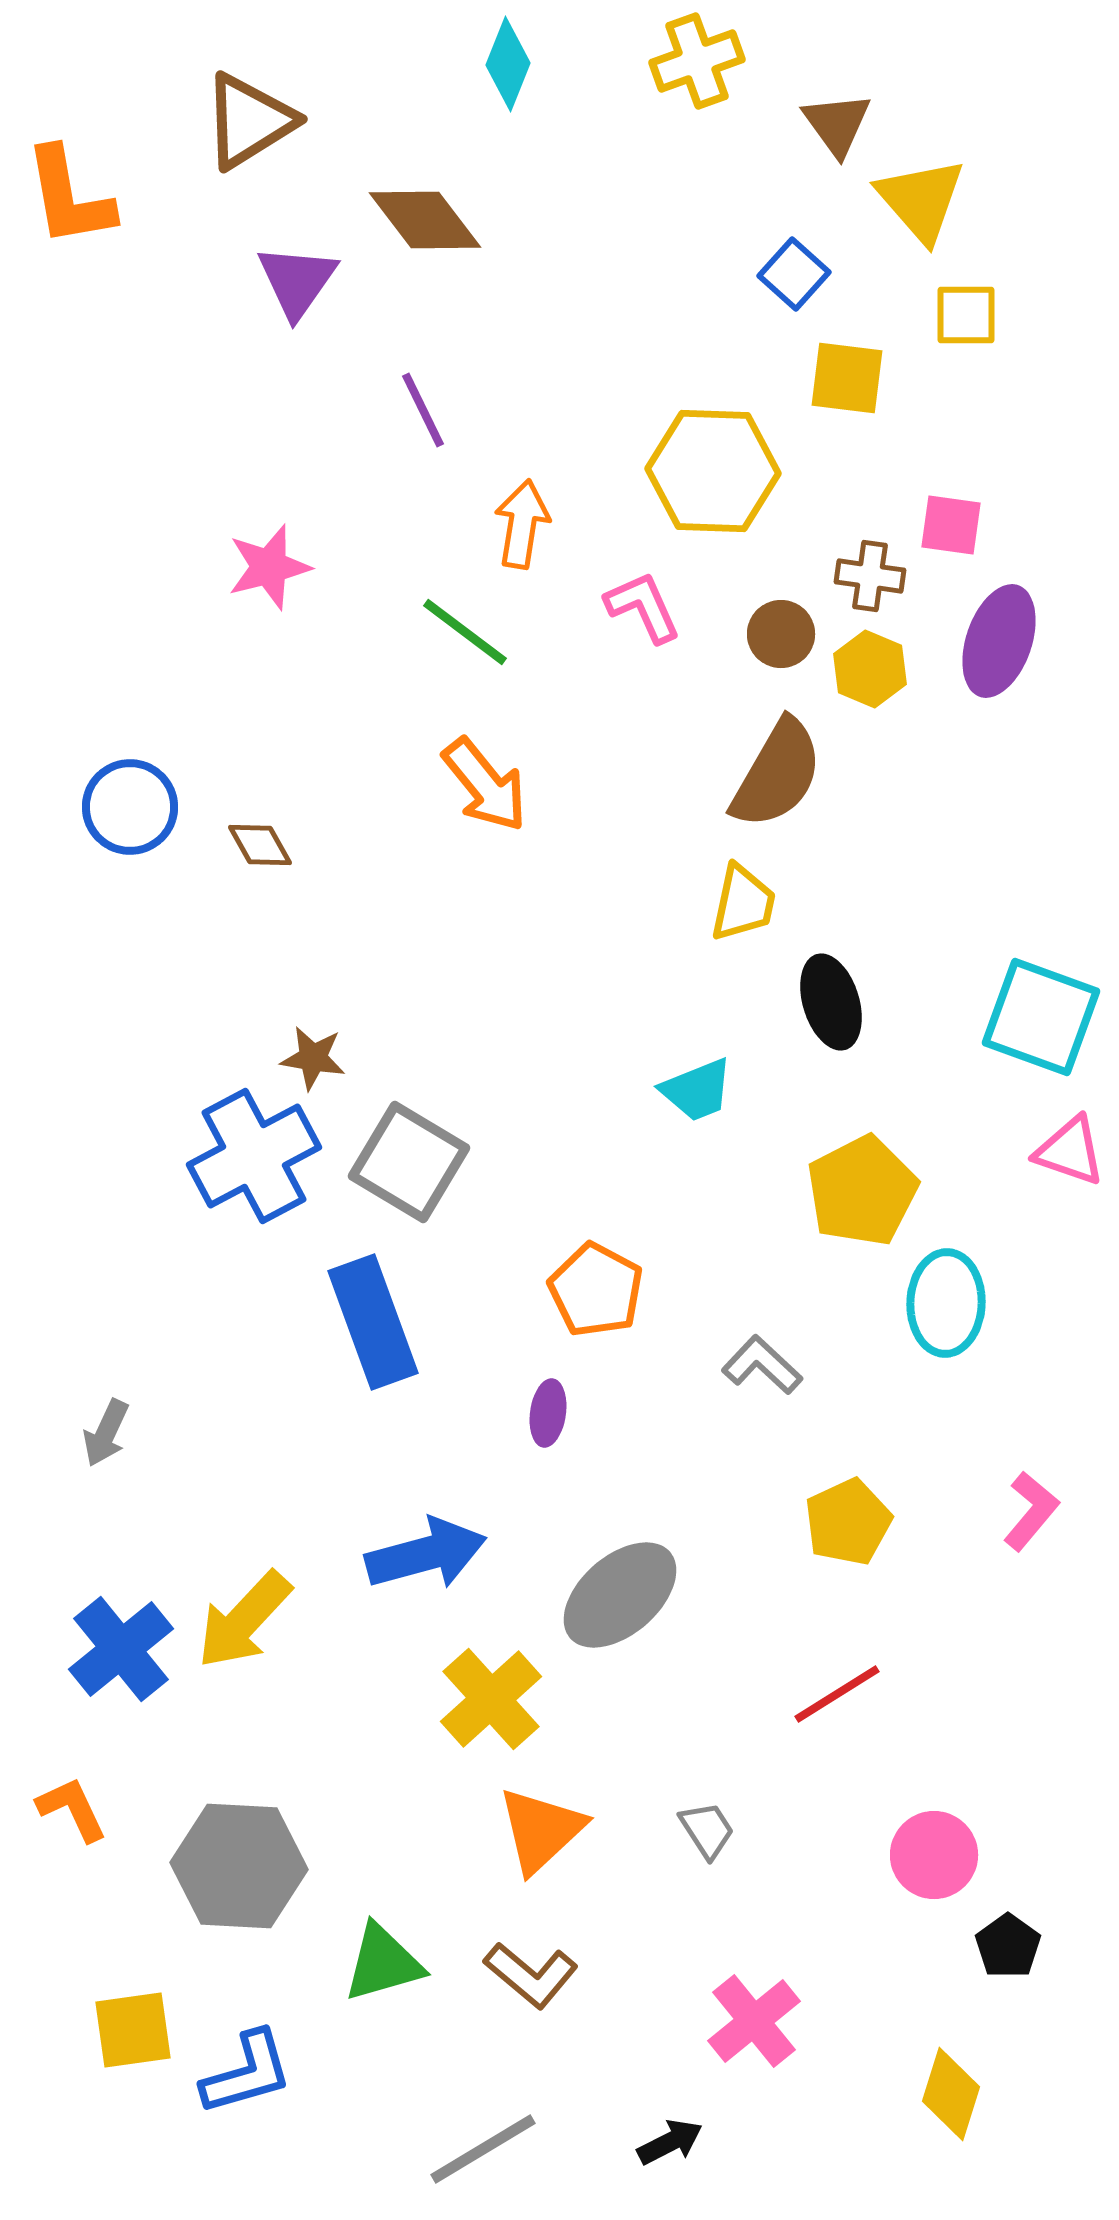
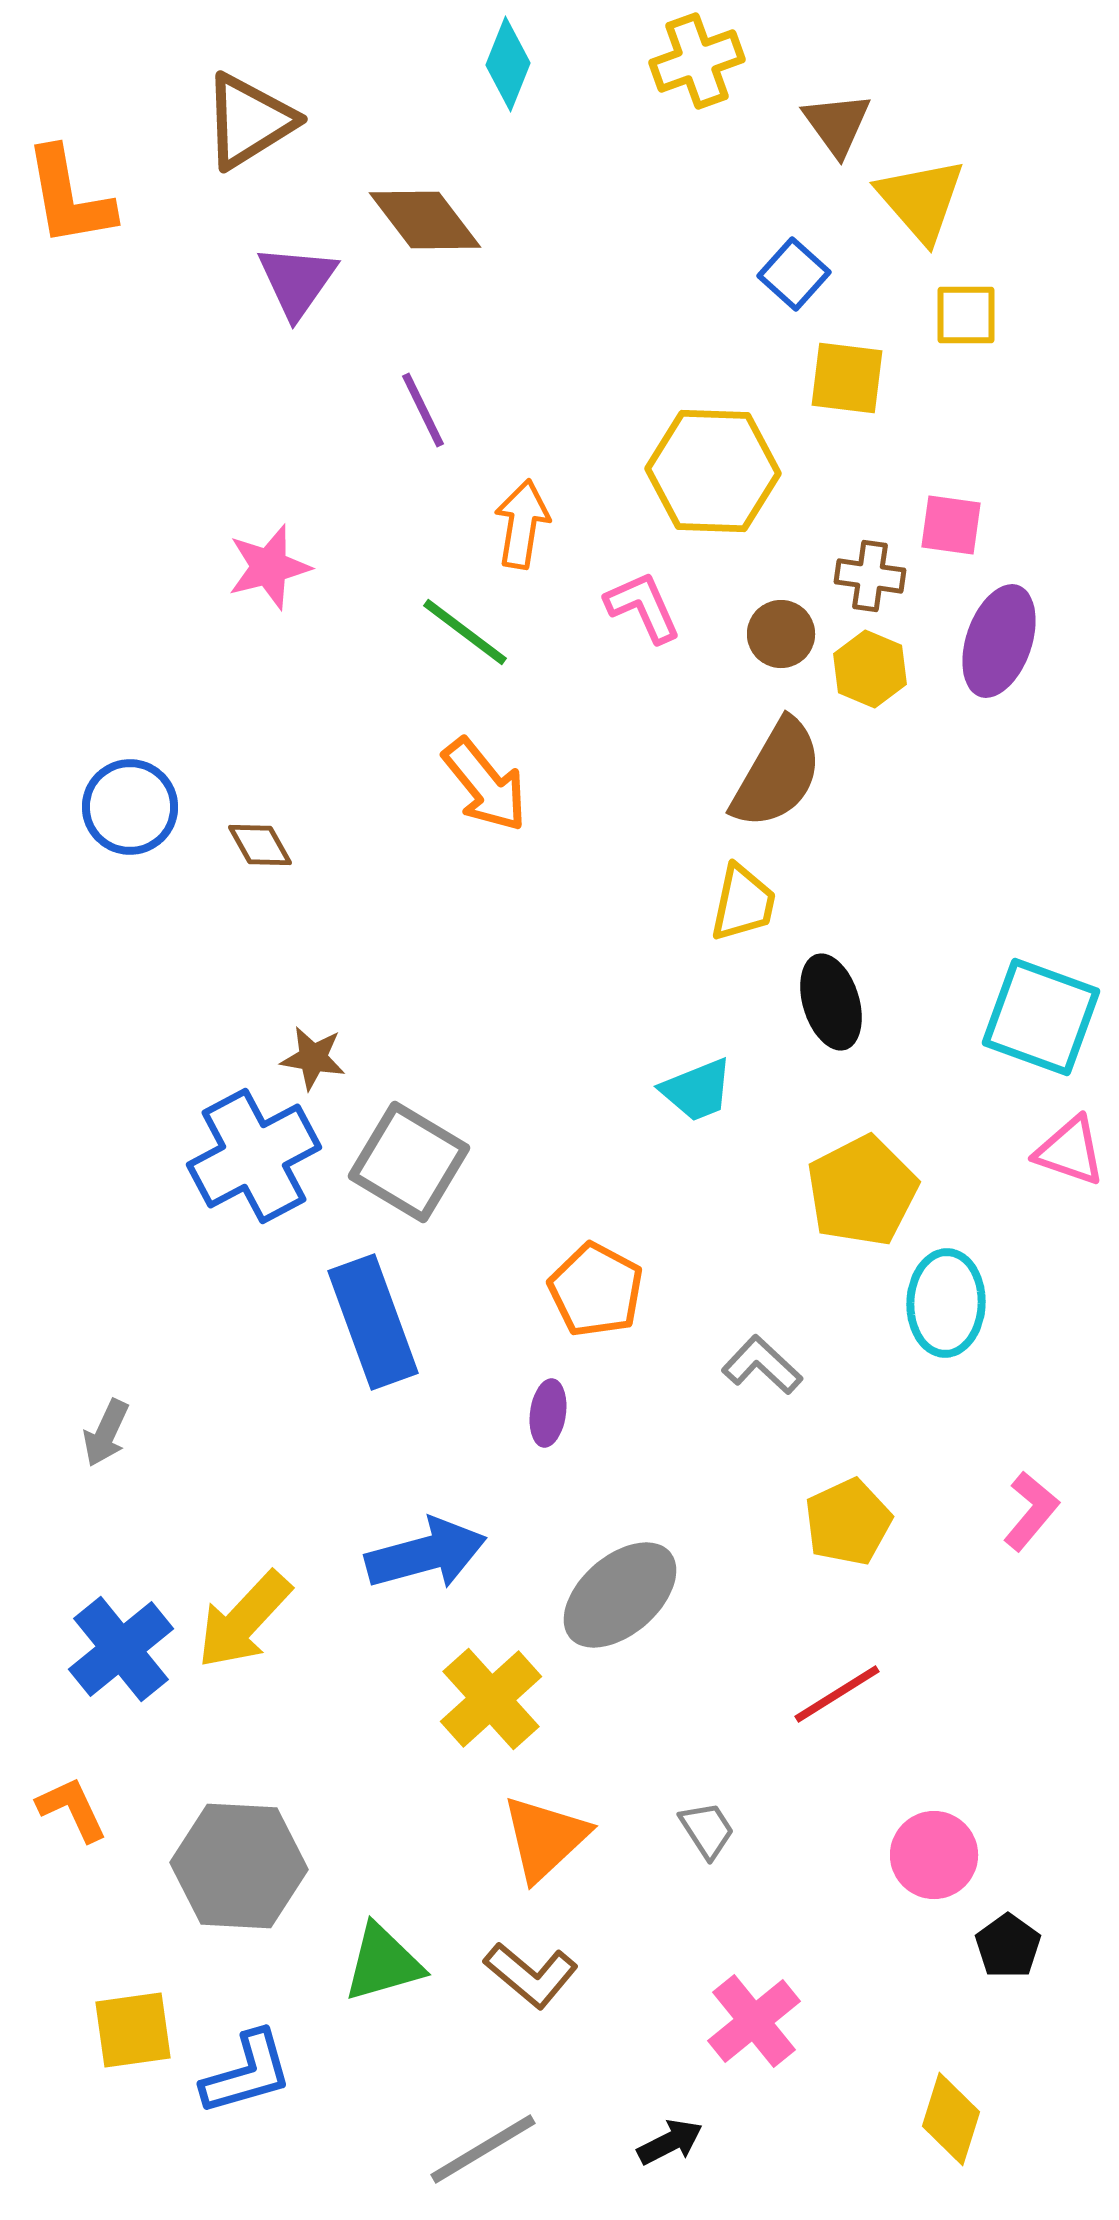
orange triangle at (541, 1830): moved 4 px right, 8 px down
yellow diamond at (951, 2094): moved 25 px down
